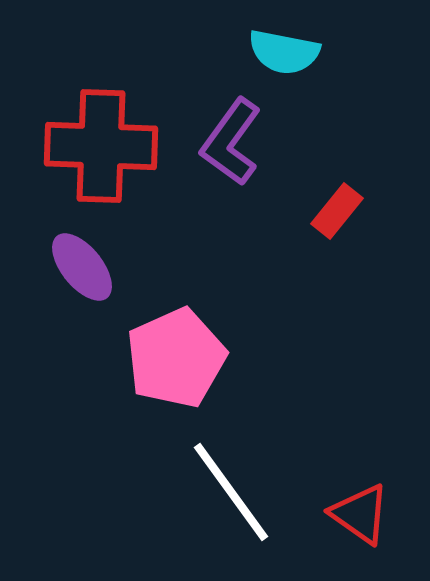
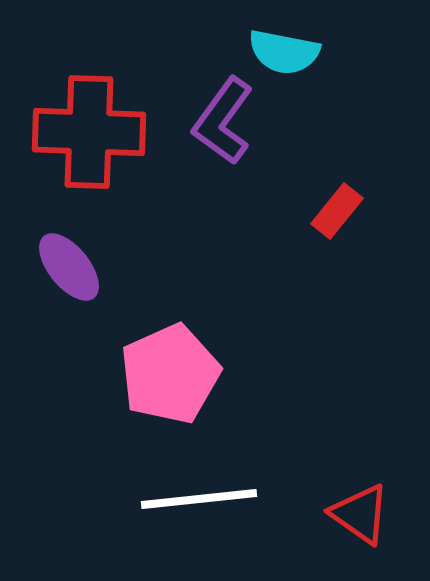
purple L-shape: moved 8 px left, 21 px up
red cross: moved 12 px left, 14 px up
purple ellipse: moved 13 px left
pink pentagon: moved 6 px left, 16 px down
white line: moved 32 px left, 7 px down; rotated 60 degrees counterclockwise
